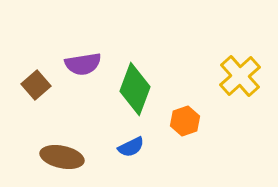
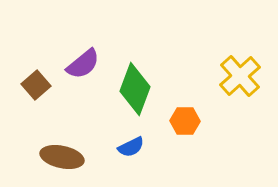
purple semicircle: rotated 30 degrees counterclockwise
orange hexagon: rotated 20 degrees clockwise
